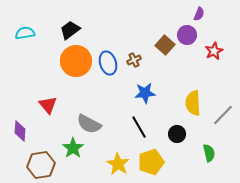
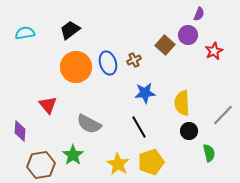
purple circle: moved 1 px right
orange circle: moved 6 px down
yellow semicircle: moved 11 px left
black circle: moved 12 px right, 3 px up
green star: moved 7 px down
